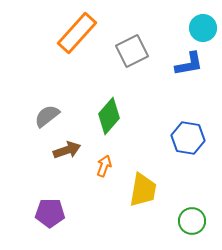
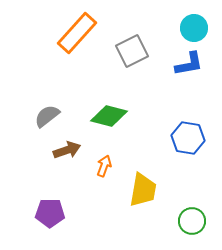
cyan circle: moved 9 px left
green diamond: rotated 63 degrees clockwise
